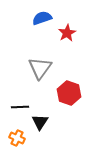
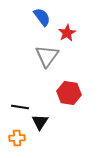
blue semicircle: moved 1 px up; rotated 72 degrees clockwise
gray triangle: moved 7 px right, 12 px up
red hexagon: rotated 10 degrees counterclockwise
black line: rotated 12 degrees clockwise
orange cross: rotated 28 degrees counterclockwise
